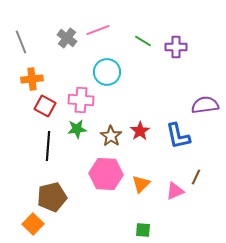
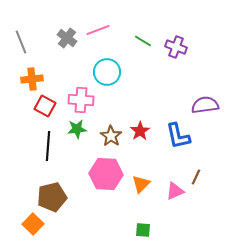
purple cross: rotated 20 degrees clockwise
